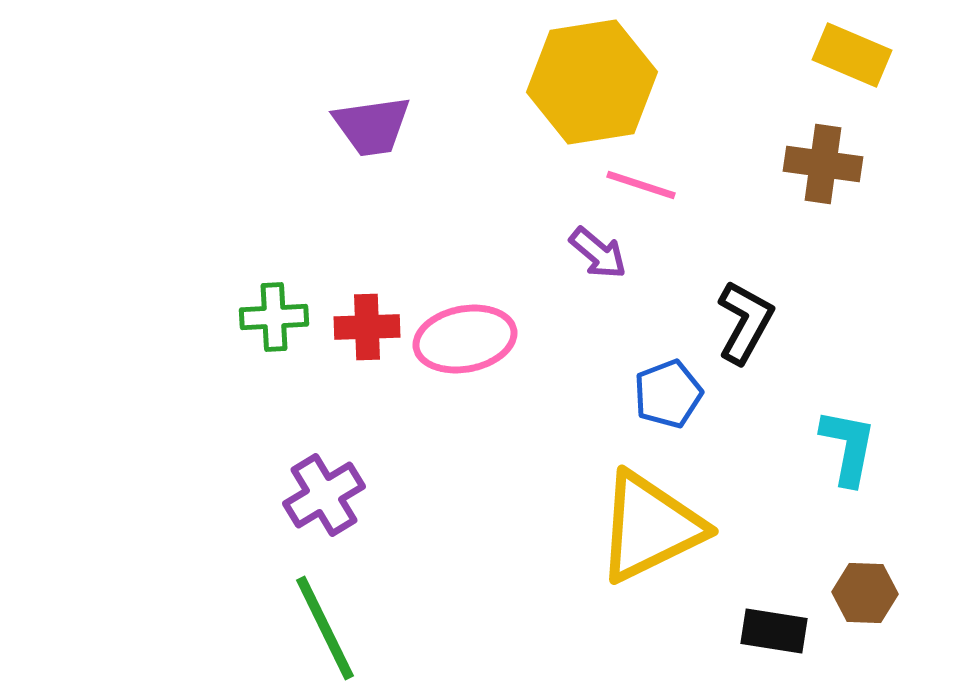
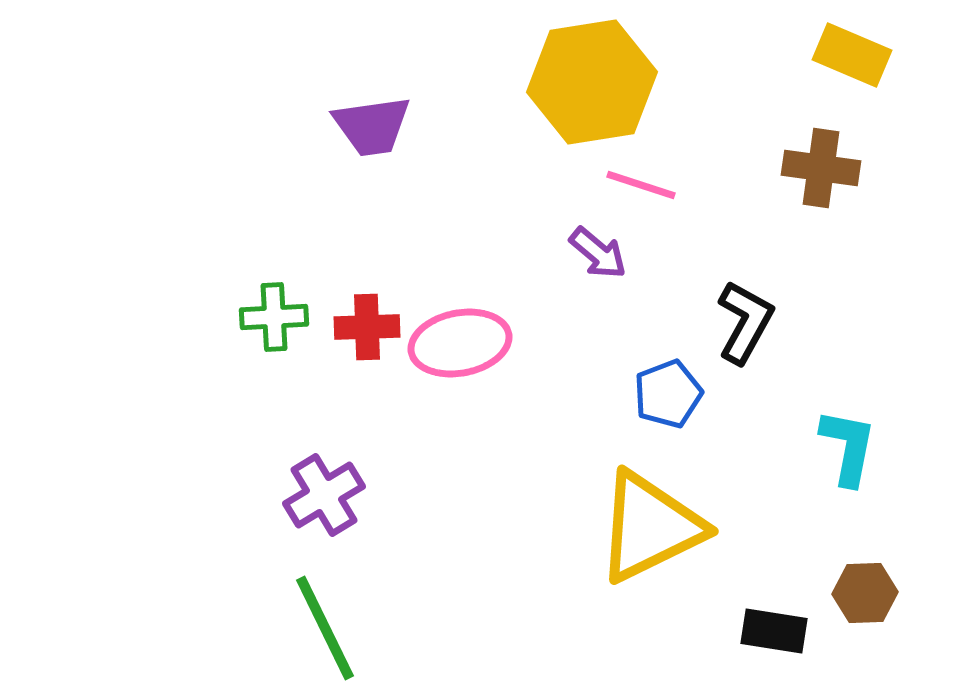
brown cross: moved 2 px left, 4 px down
pink ellipse: moved 5 px left, 4 px down
brown hexagon: rotated 4 degrees counterclockwise
